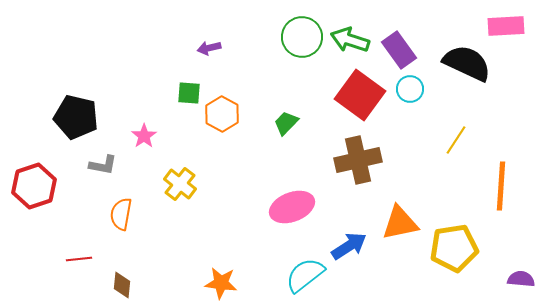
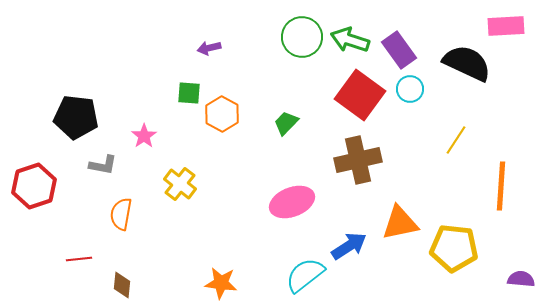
black pentagon: rotated 6 degrees counterclockwise
pink ellipse: moved 5 px up
yellow pentagon: rotated 15 degrees clockwise
